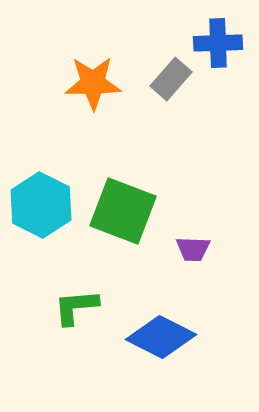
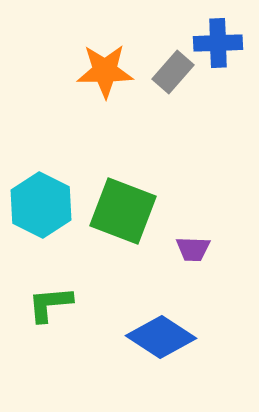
gray rectangle: moved 2 px right, 7 px up
orange star: moved 12 px right, 12 px up
green L-shape: moved 26 px left, 3 px up
blue diamond: rotated 6 degrees clockwise
